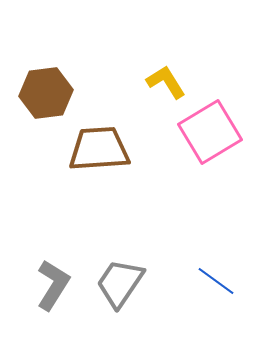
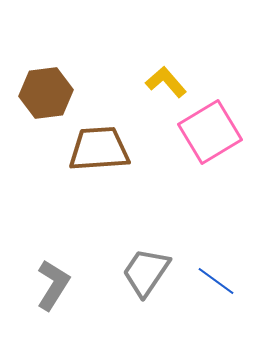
yellow L-shape: rotated 9 degrees counterclockwise
gray trapezoid: moved 26 px right, 11 px up
